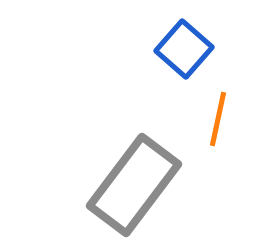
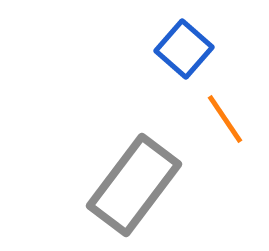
orange line: moved 7 px right; rotated 46 degrees counterclockwise
